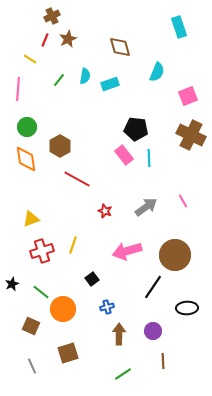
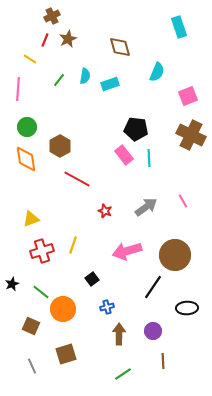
brown square at (68, 353): moved 2 px left, 1 px down
